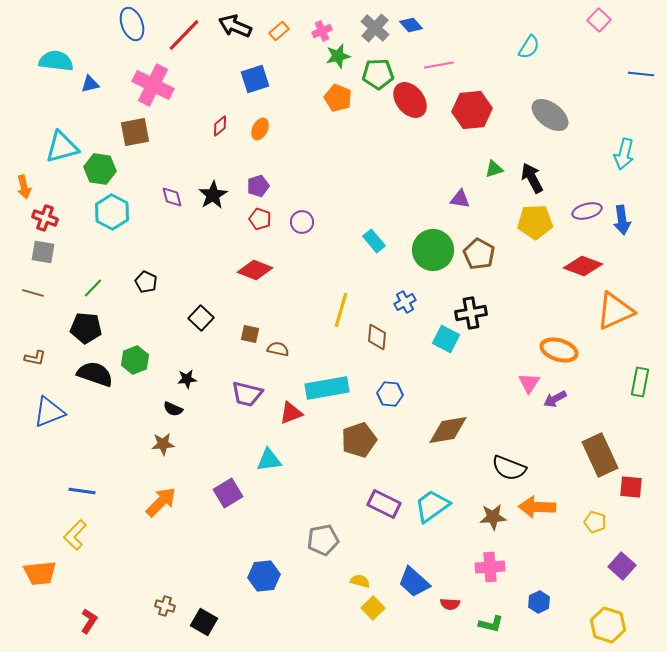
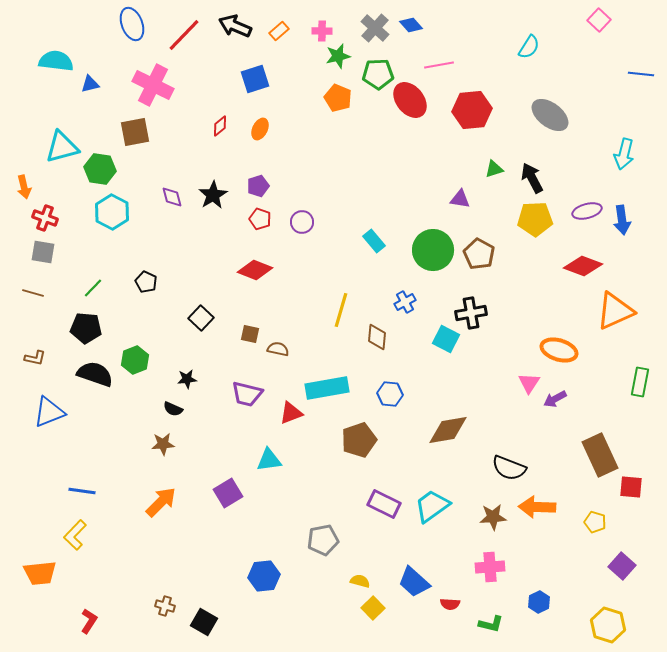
pink cross at (322, 31): rotated 24 degrees clockwise
yellow pentagon at (535, 222): moved 3 px up
